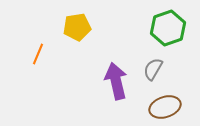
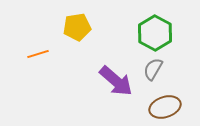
green hexagon: moved 13 px left, 5 px down; rotated 12 degrees counterclockwise
orange line: rotated 50 degrees clockwise
purple arrow: rotated 144 degrees clockwise
